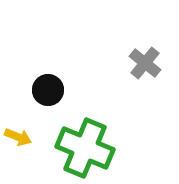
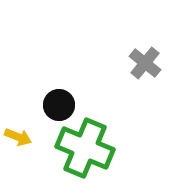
black circle: moved 11 px right, 15 px down
